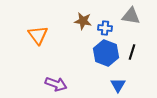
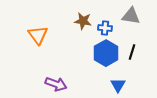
blue hexagon: rotated 10 degrees clockwise
